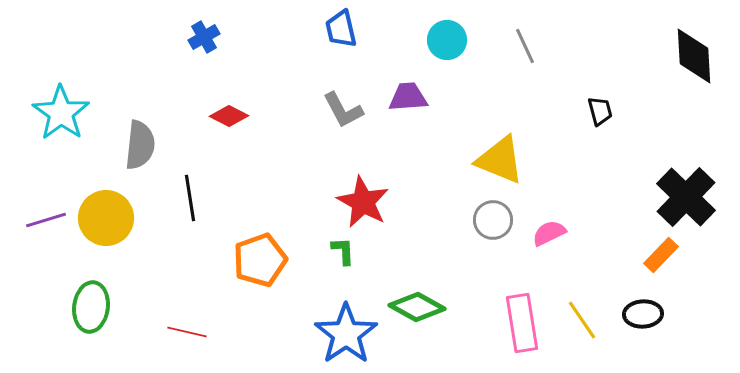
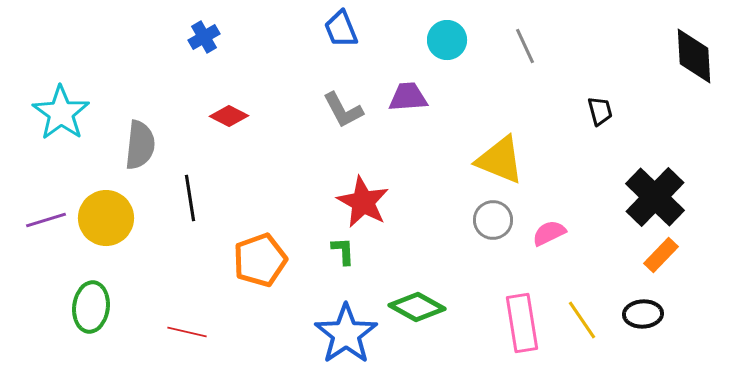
blue trapezoid: rotated 9 degrees counterclockwise
black cross: moved 31 px left
